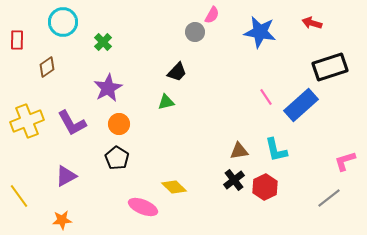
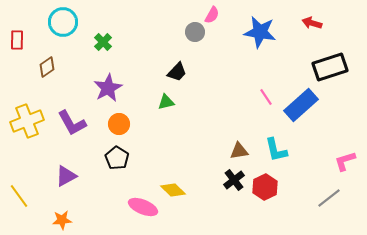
yellow diamond: moved 1 px left, 3 px down
